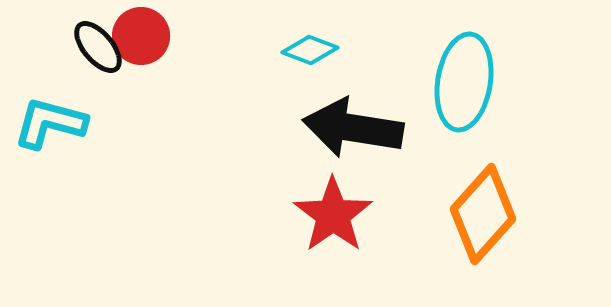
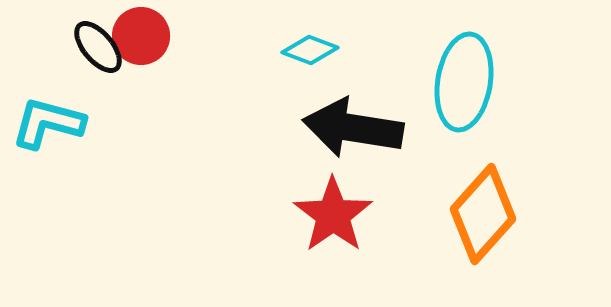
cyan L-shape: moved 2 px left
